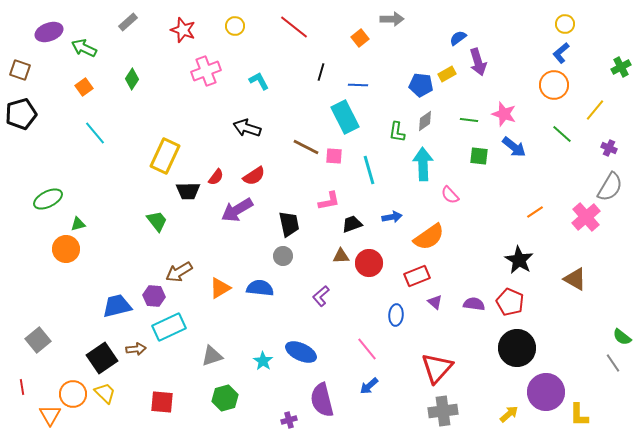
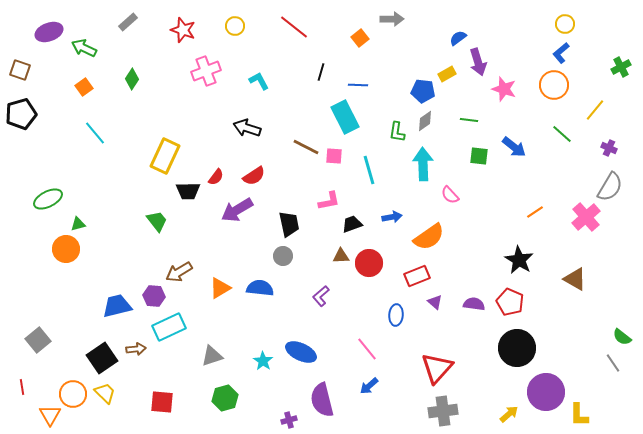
blue pentagon at (421, 85): moved 2 px right, 6 px down
pink star at (504, 114): moved 25 px up
